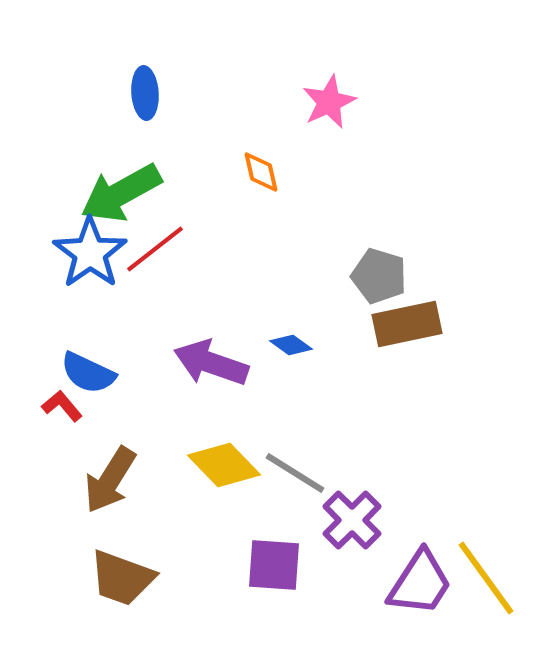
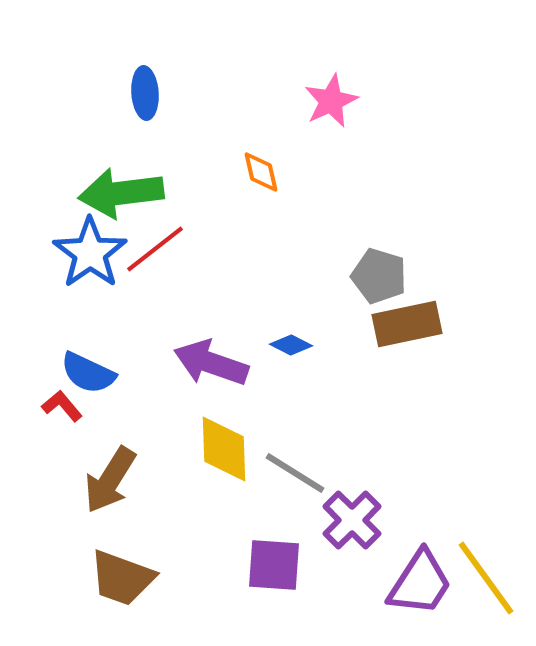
pink star: moved 2 px right, 1 px up
green arrow: rotated 22 degrees clockwise
blue diamond: rotated 9 degrees counterclockwise
yellow diamond: moved 16 px up; rotated 42 degrees clockwise
